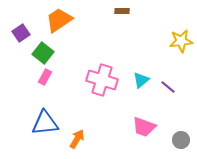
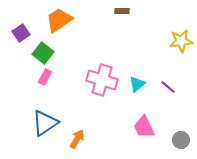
cyan triangle: moved 4 px left, 4 px down
blue triangle: rotated 28 degrees counterclockwise
pink trapezoid: rotated 45 degrees clockwise
